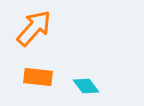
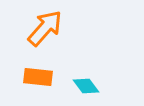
orange arrow: moved 11 px right
